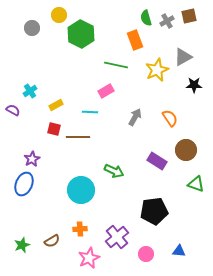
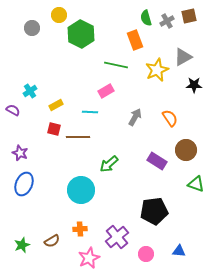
purple star: moved 12 px left, 6 px up; rotated 21 degrees counterclockwise
green arrow: moved 5 px left, 7 px up; rotated 114 degrees clockwise
